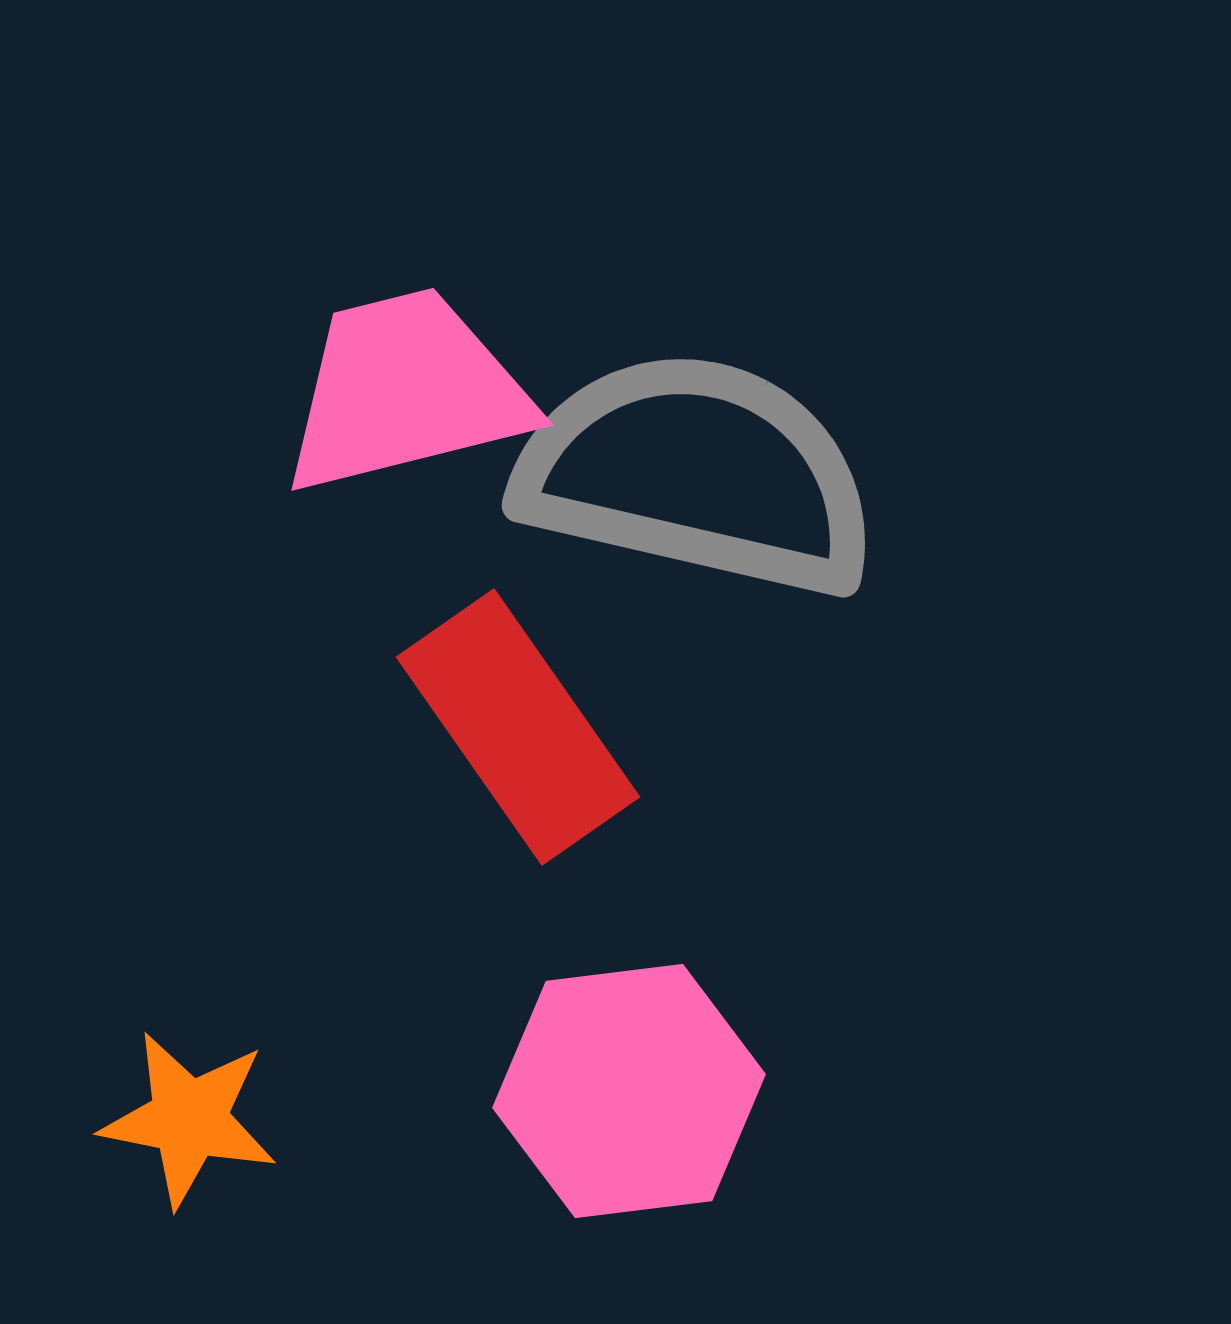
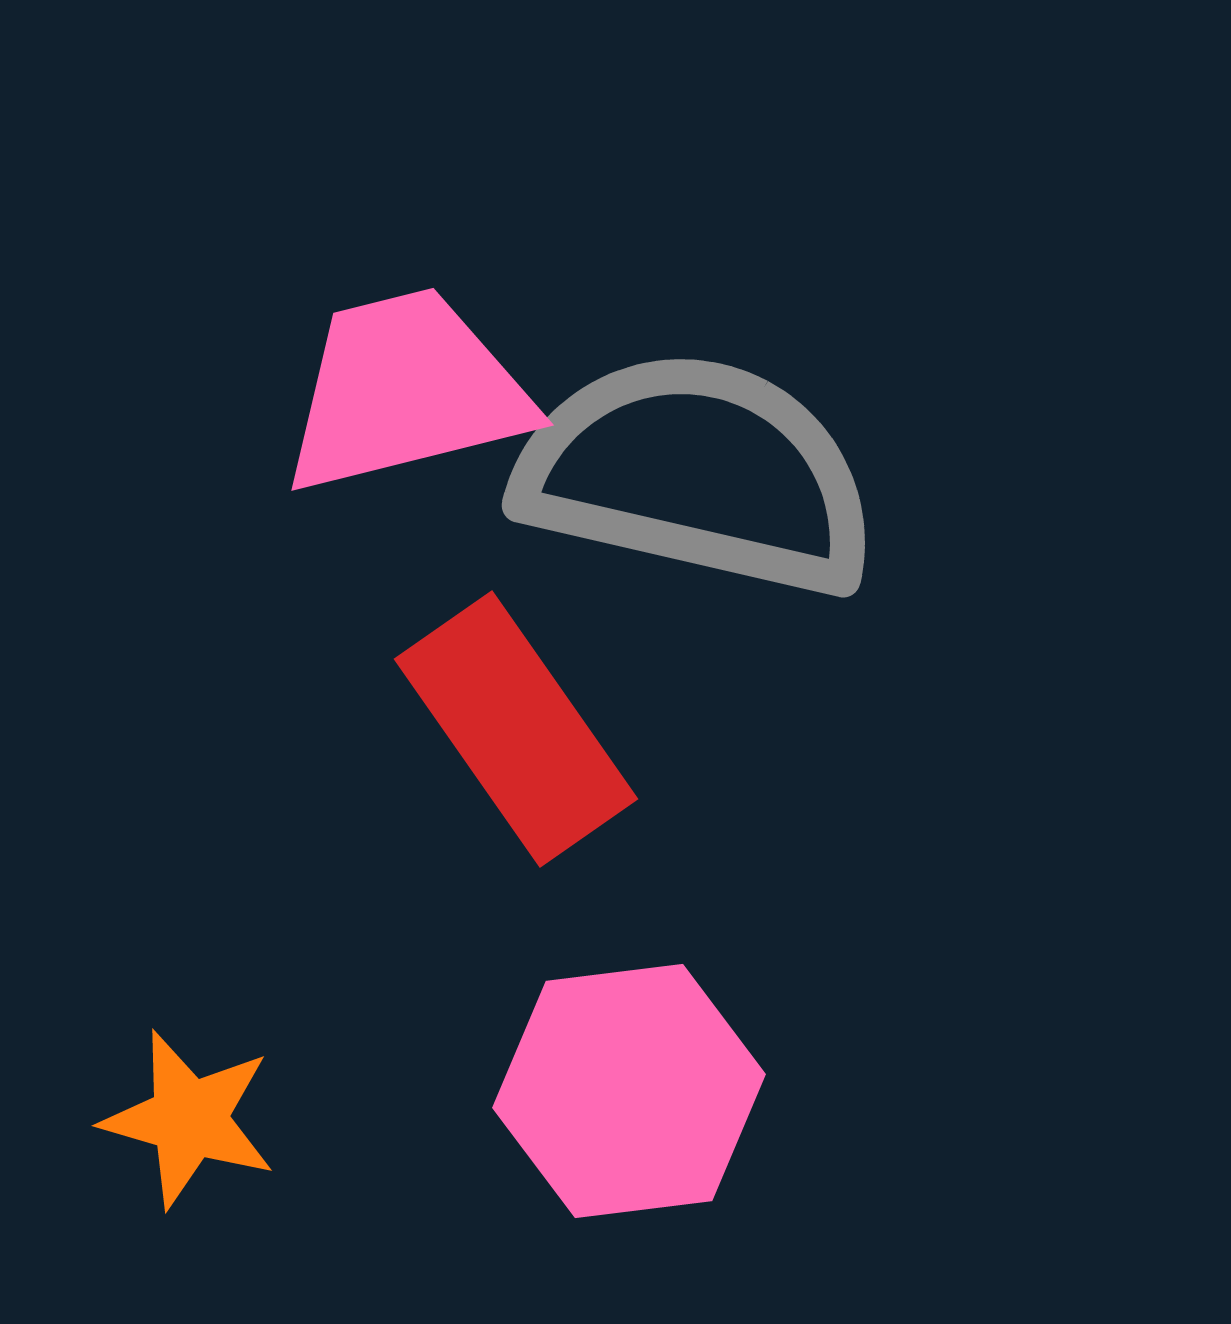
red rectangle: moved 2 px left, 2 px down
orange star: rotated 5 degrees clockwise
